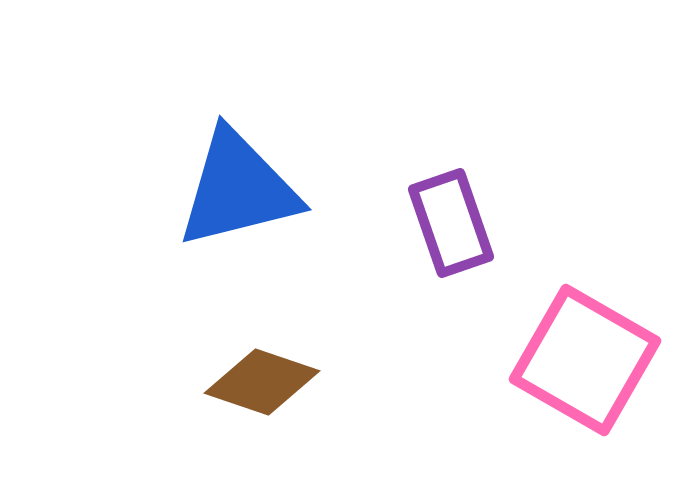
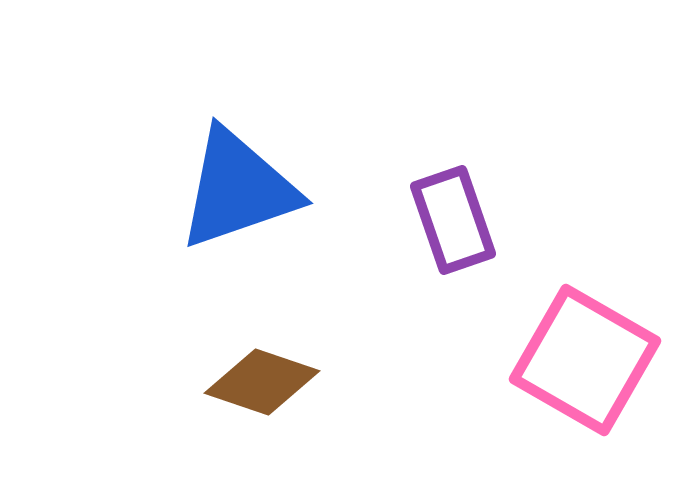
blue triangle: rotated 5 degrees counterclockwise
purple rectangle: moved 2 px right, 3 px up
